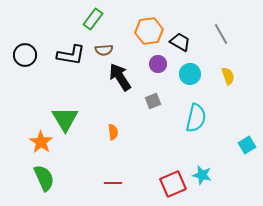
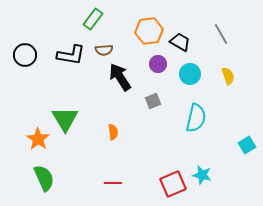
orange star: moved 3 px left, 3 px up
